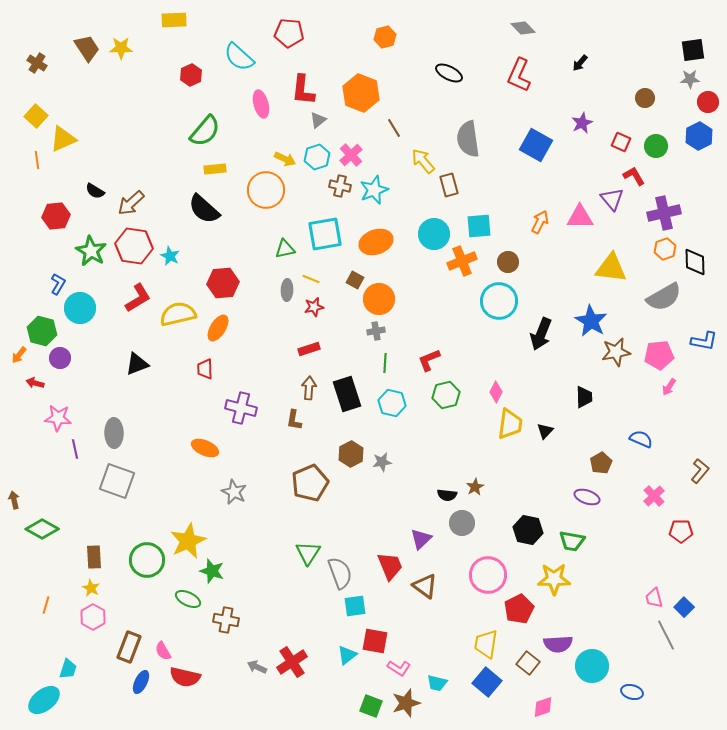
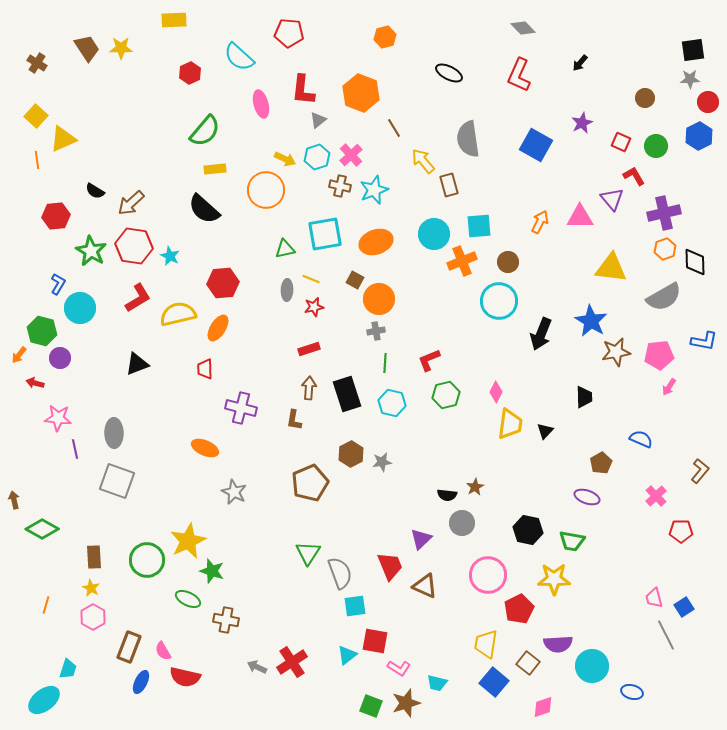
red hexagon at (191, 75): moved 1 px left, 2 px up
pink cross at (654, 496): moved 2 px right
brown triangle at (425, 586): rotated 12 degrees counterclockwise
blue square at (684, 607): rotated 12 degrees clockwise
blue square at (487, 682): moved 7 px right
